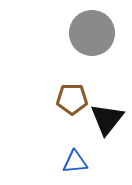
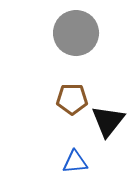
gray circle: moved 16 px left
black triangle: moved 1 px right, 2 px down
